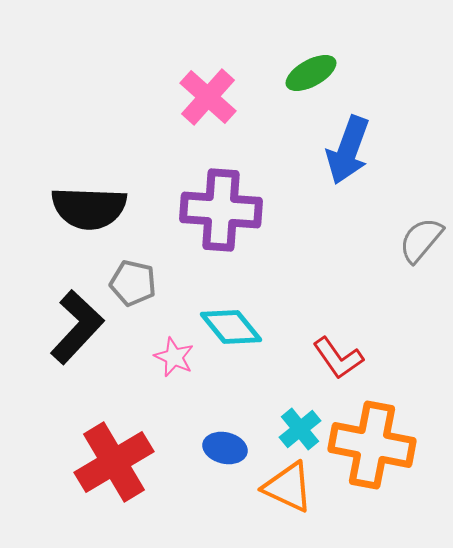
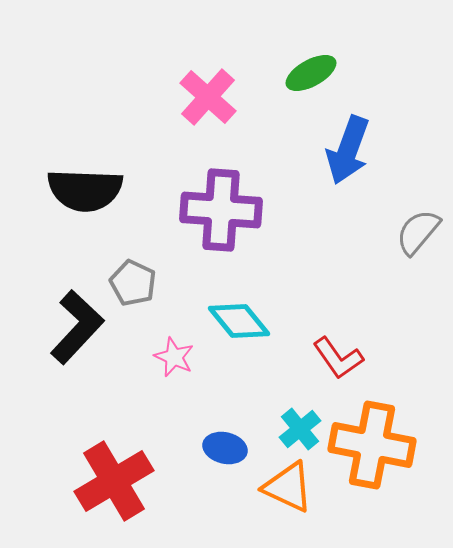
black semicircle: moved 4 px left, 18 px up
gray semicircle: moved 3 px left, 8 px up
gray pentagon: rotated 12 degrees clockwise
cyan diamond: moved 8 px right, 6 px up
red cross: moved 19 px down
